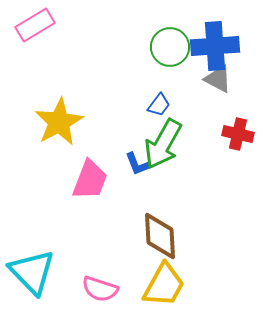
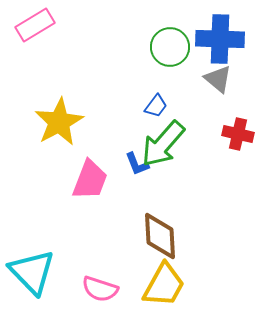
blue cross: moved 5 px right, 7 px up; rotated 6 degrees clockwise
gray triangle: rotated 12 degrees clockwise
blue trapezoid: moved 3 px left, 1 px down
green arrow: rotated 12 degrees clockwise
